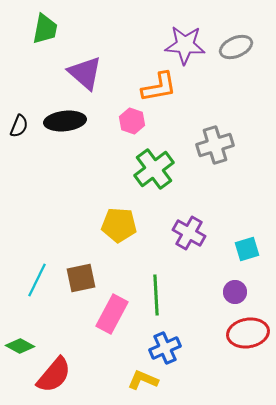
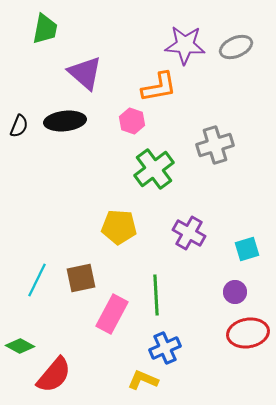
yellow pentagon: moved 2 px down
